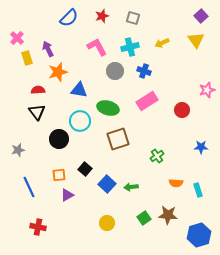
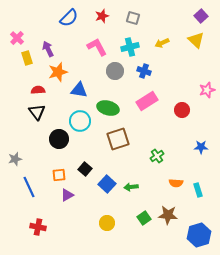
yellow triangle: rotated 12 degrees counterclockwise
gray star: moved 3 px left, 9 px down
